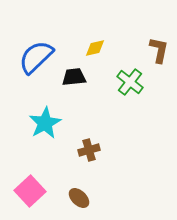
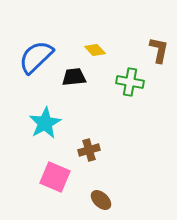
yellow diamond: moved 2 px down; rotated 60 degrees clockwise
green cross: rotated 28 degrees counterclockwise
pink square: moved 25 px right, 14 px up; rotated 24 degrees counterclockwise
brown ellipse: moved 22 px right, 2 px down
